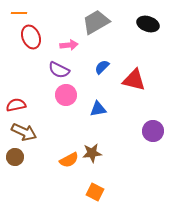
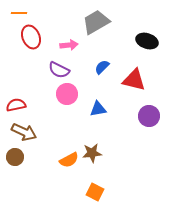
black ellipse: moved 1 px left, 17 px down
pink circle: moved 1 px right, 1 px up
purple circle: moved 4 px left, 15 px up
